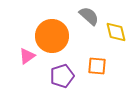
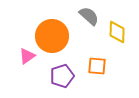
yellow diamond: moved 1 px right; rotated 15 degrees clockwise
